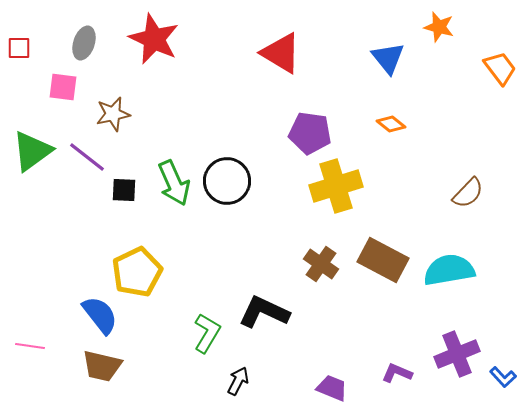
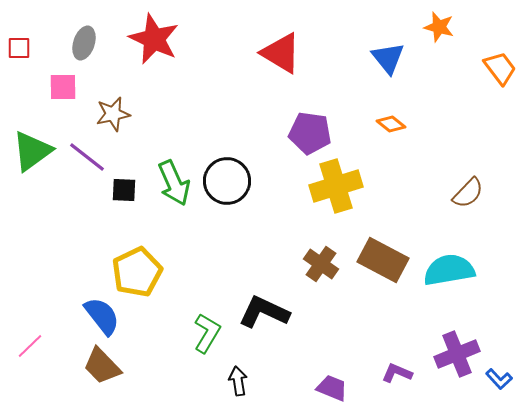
pink square: rotated 8 degrees counterclockwise
blue semicircle: moved 2 px right, 1 px down
pink line: rotated 52 degrees counterclockwise
brown trapezoid: rotated 33 degrees clockwise
blue L-shape: moved 4 px left, 2 px down
black arrow: rotated 36 degrees counterclockwise
